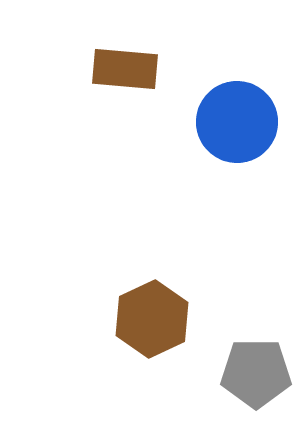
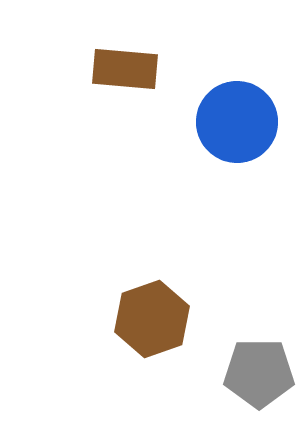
brown hexagon: rotated 6 degrees clockwise
gray pentagon: moved 3 px right
